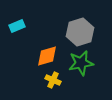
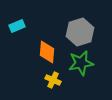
orange diamond: moved 4 px up; rotated 70 degrees counterclockwise
